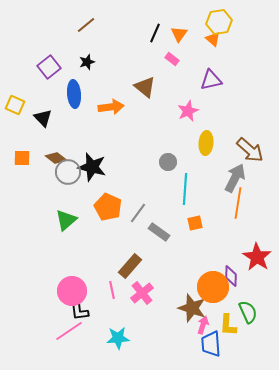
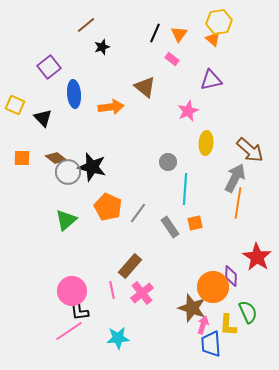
black star at (87, 62): moved 15 px right, 15 px up
gray rectangle at (159, 232): moved 11 px right, 5 px up; rotated 20 degrees clockwise
